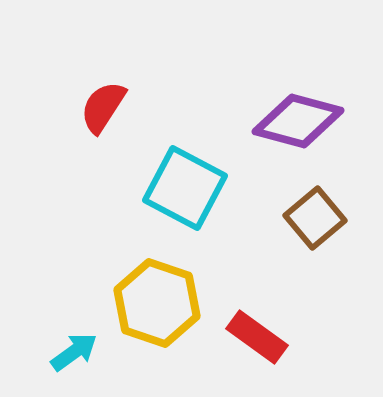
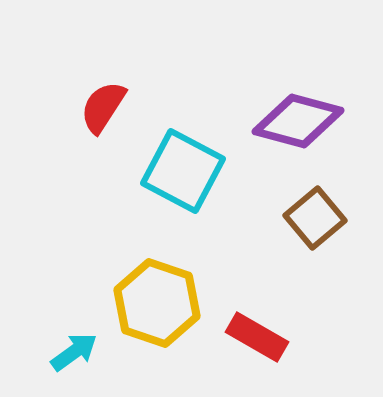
cyan square: moved 2 px left, 17 px up
red rectangle: rotated 6 degrees counterclockwise
